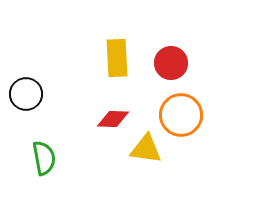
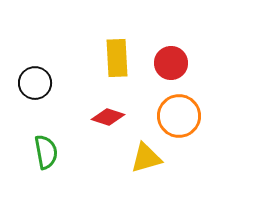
black circle: moved 9 px right, 11 px up
orange circle: moved 2 px left, 1 px down
red diamond: moved 5 px left, 2 px up; rotated 16 degrees clockwise
yellow triangle: moved 9 px down; rotated 24 degrees counterclockwise
green semicircle: moved 2 px right, 6 px up
